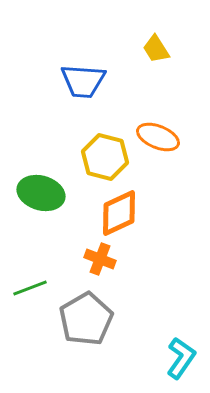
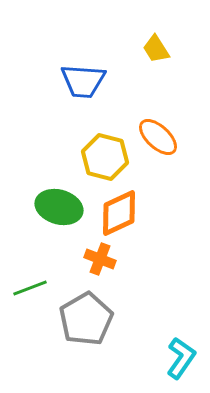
orange ellipse: rotated 21 degrees clockwise
green ellipse: moved 18 px right, 14 px down
